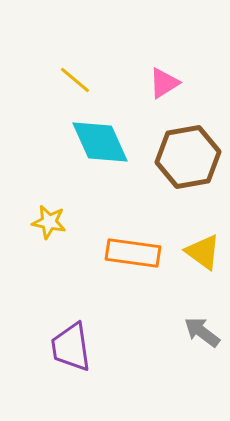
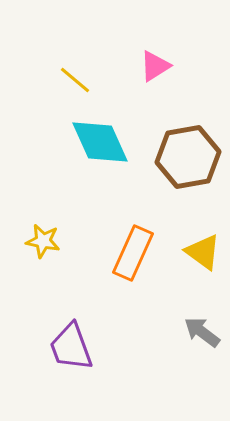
pink triangle: moved 9 px left, 17 px up
yellow star: moved 6 px left, 19 px down
orange rectangle: rotated 74 degrees counterclockwise
purple trapezoid: rotated 12 degrees counterclockwise
